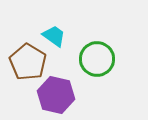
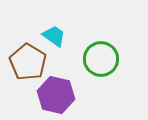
green circle: moved 4 px right
